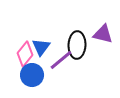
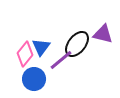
black ellipse: moved 1 px up; rotated 36 degrees clockwise
blue circle: moved 2 px right, 4 px down
